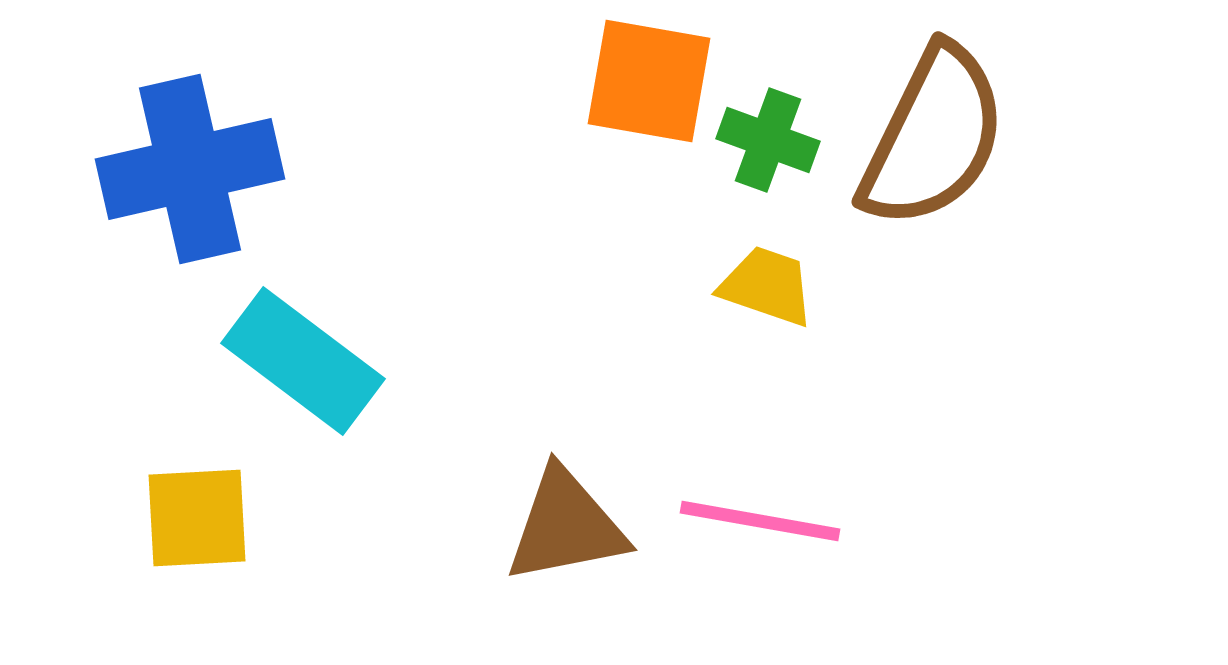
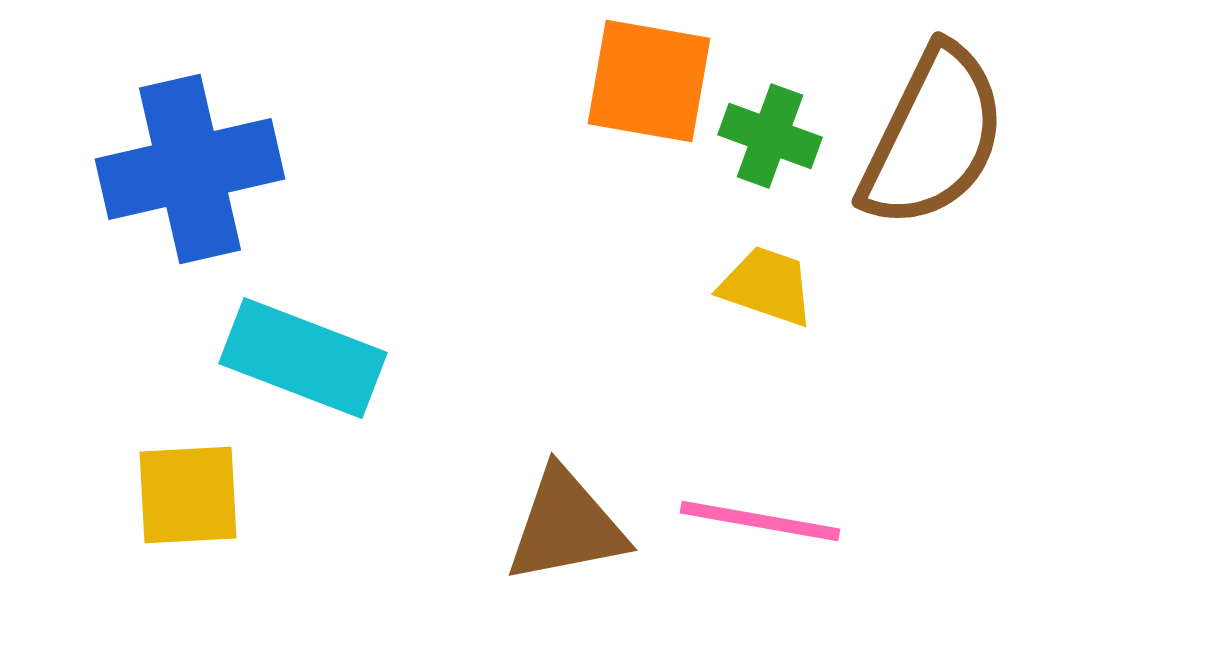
green cross: moved 2 px right, 4 px up
cyan rectangle: moved 3 px up; rotated 16 degrees counterclockwise
yellow square: moved 9 px left, 23 px up
